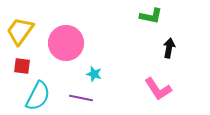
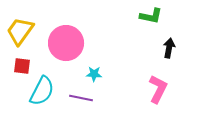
cyan star: rotated 14 degrees counterclockwise
pink L-shape: rotated 120 degrees counterclockwise
cyan semicircle: moved 4 px right, 5 px up
